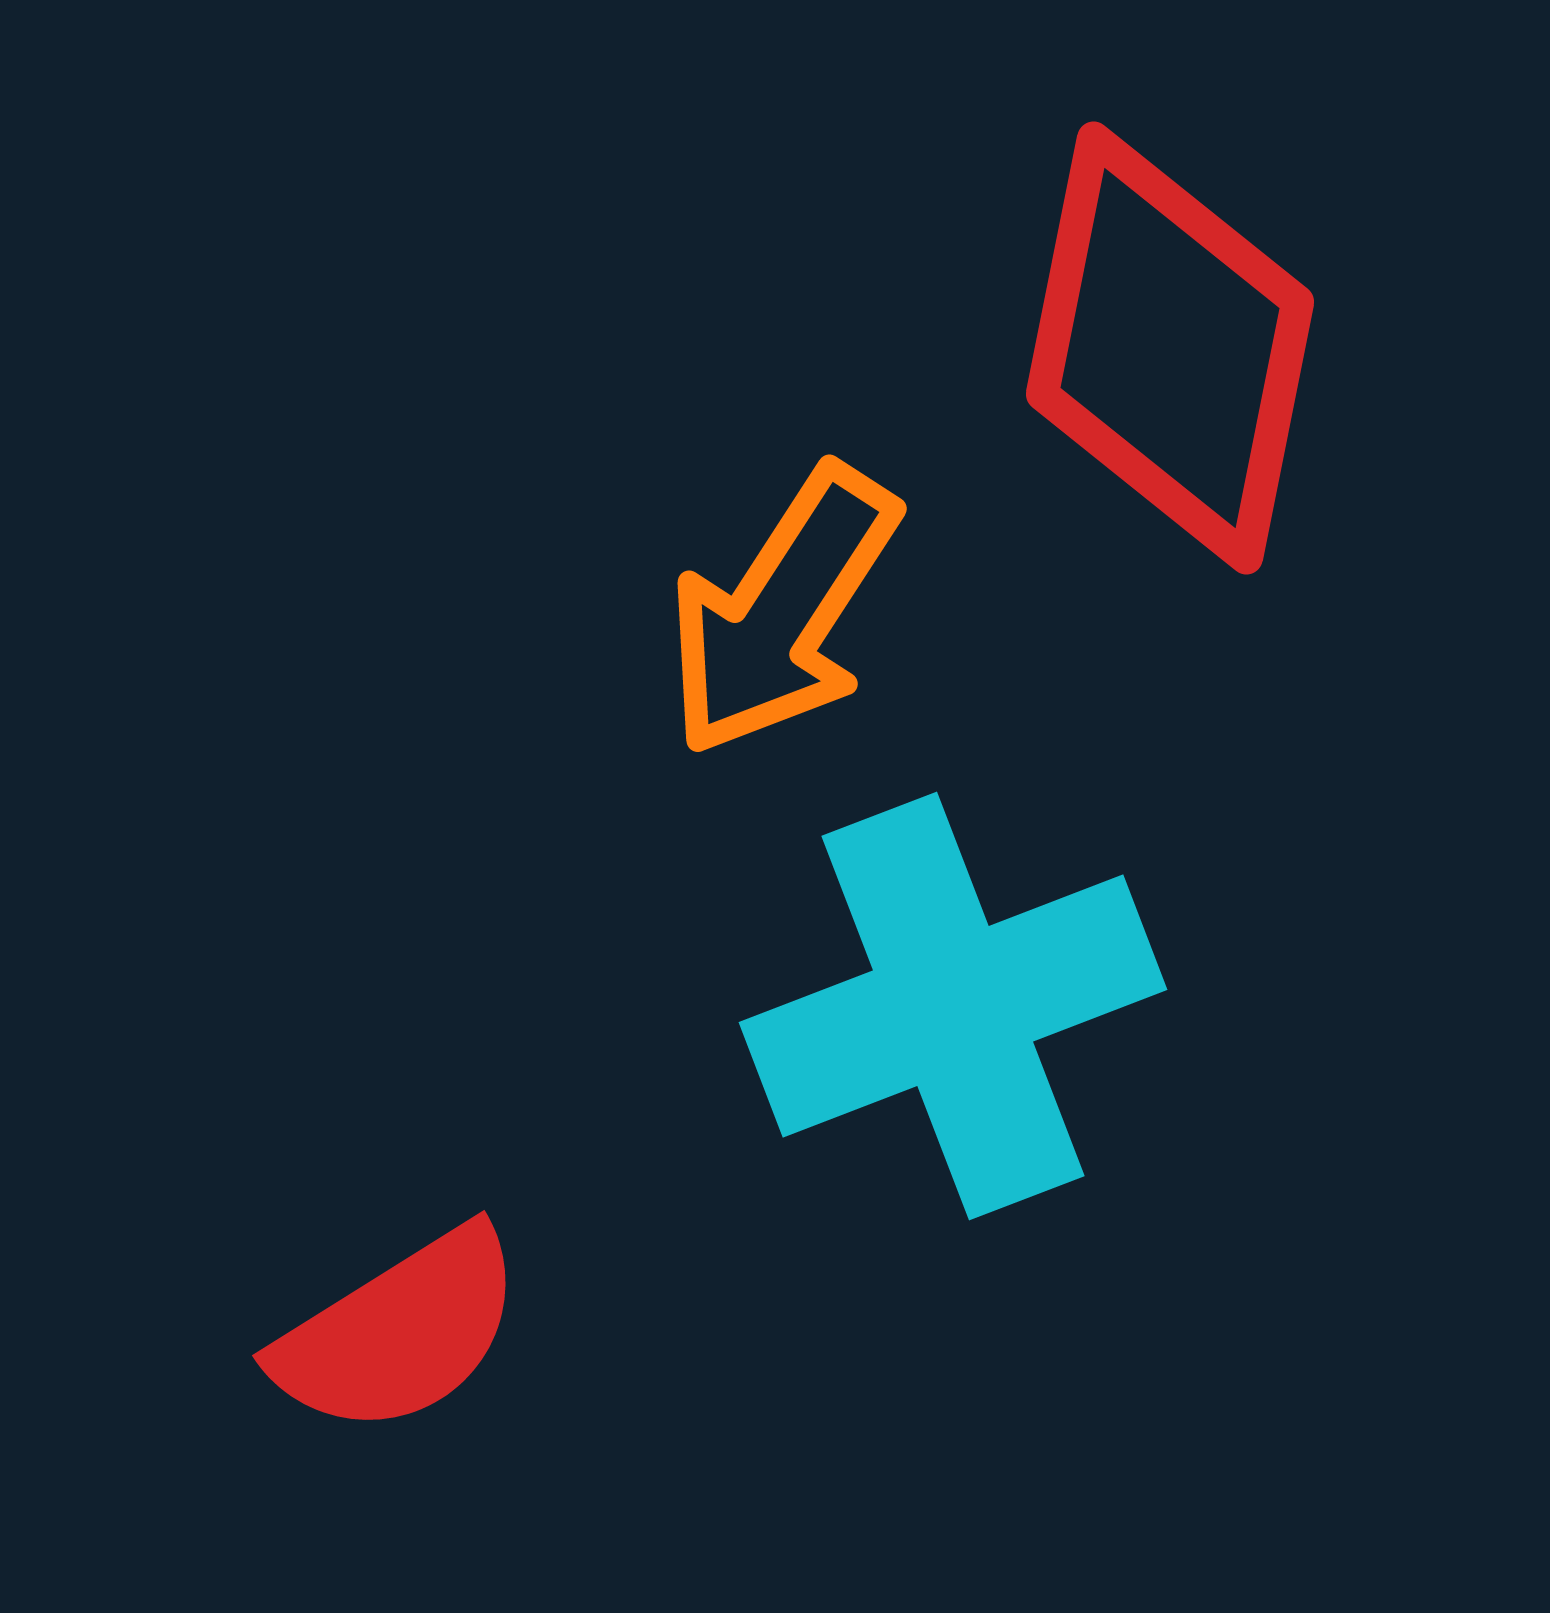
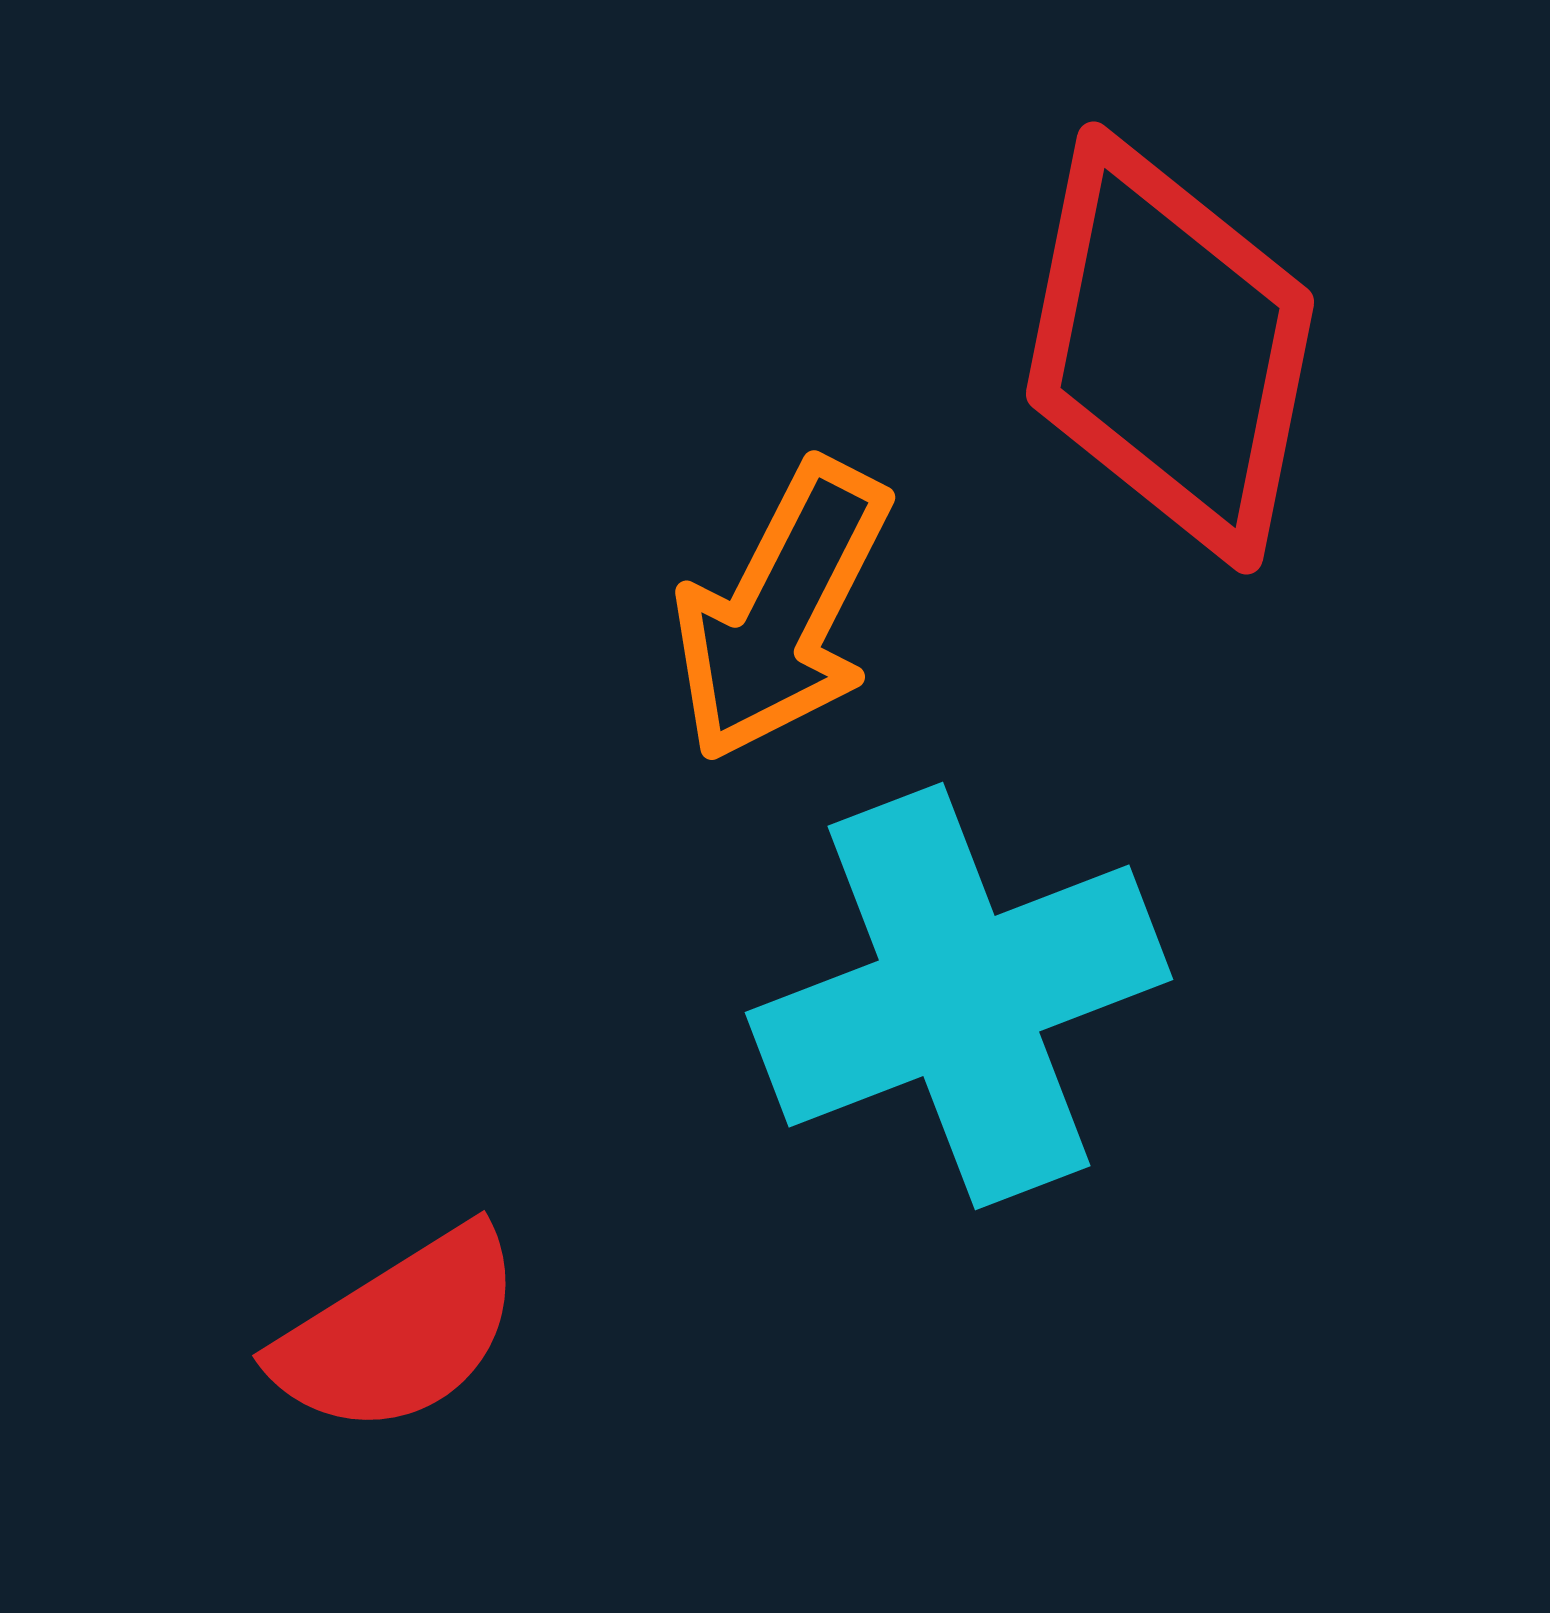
orange arrow: rotated 6 degrees counterclockwise
cyan cross: moved 6 px right, 10 px up
